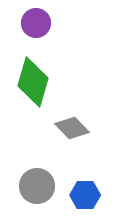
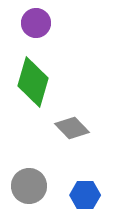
gray circle: moved 8 px left
